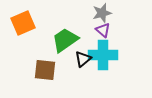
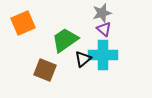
purple triangle: moved 1 px right, 1 px up
brown square: rotated 15 degrees clockwise
